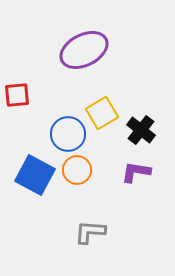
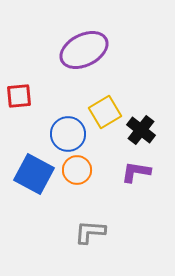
red square: moved 2 px right, 1 px down
yellow square: moved 3 px right, 1 px up
blue square: moved 1 px left, 1 px up
